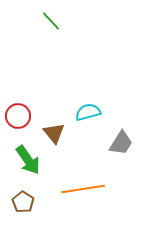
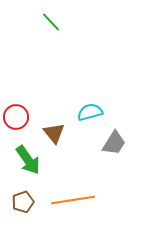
green line: moved 1 px down
cyan semicircle: moved 2 px right
red circle: moved 2 px left, 1 px down
gray trapezoid: moved 7 px left
orange line: moved 10 px left, 11 px down
brown pentagon: rotated 20 degrees clockwise
